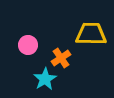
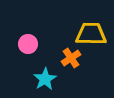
pink circle: moved 1 px up
orange cross: moved 10 px right
